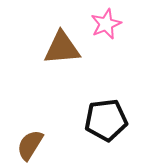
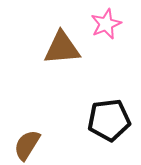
black pentagon: moved 3 px right
brown semicircle: moved 3 px left
